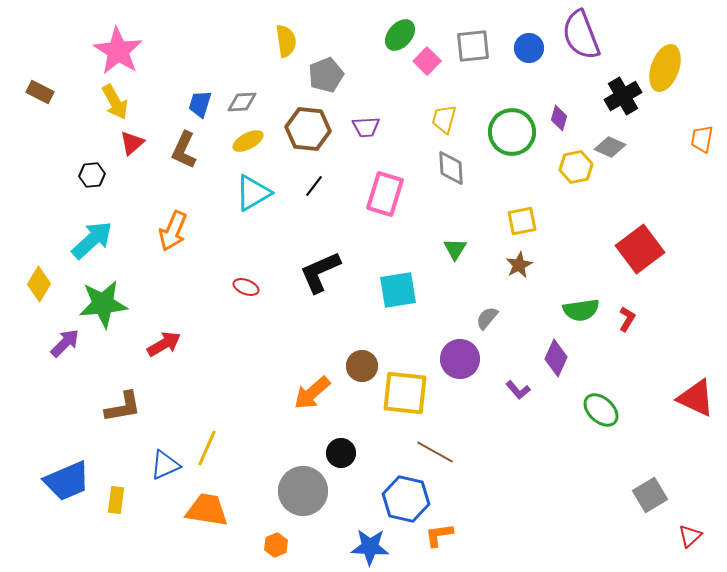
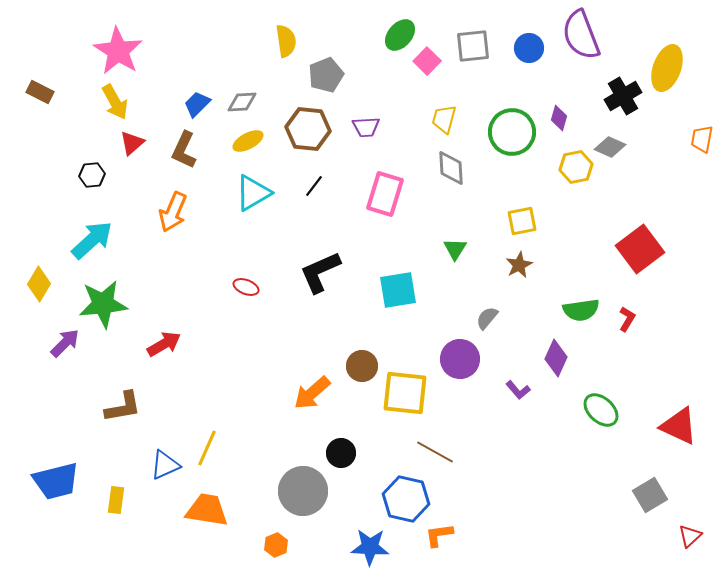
yellow ellipse at (665, 68): moved 2 px right
blue trapezoid at (200, 104): moved 3 px left; rotated 28 degrees clockwise
orange arrow at (173, 231): moved 19 px up
red triangle at (696, 398): moved 17 px left, 28 px down
blue trapezoid at (67, 481): moved 11 px left; rotated 9 degrees clockwise
